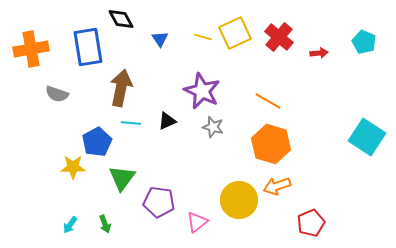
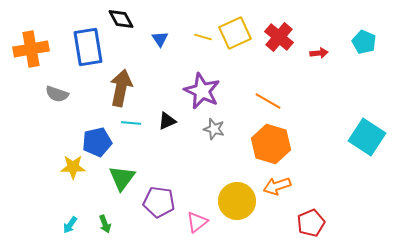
gray star: moved 1 px right, 2 px down
blue pentagon: rotated 16 degrees clockwise
yellow circle: moved 2 px left, 1 px down
